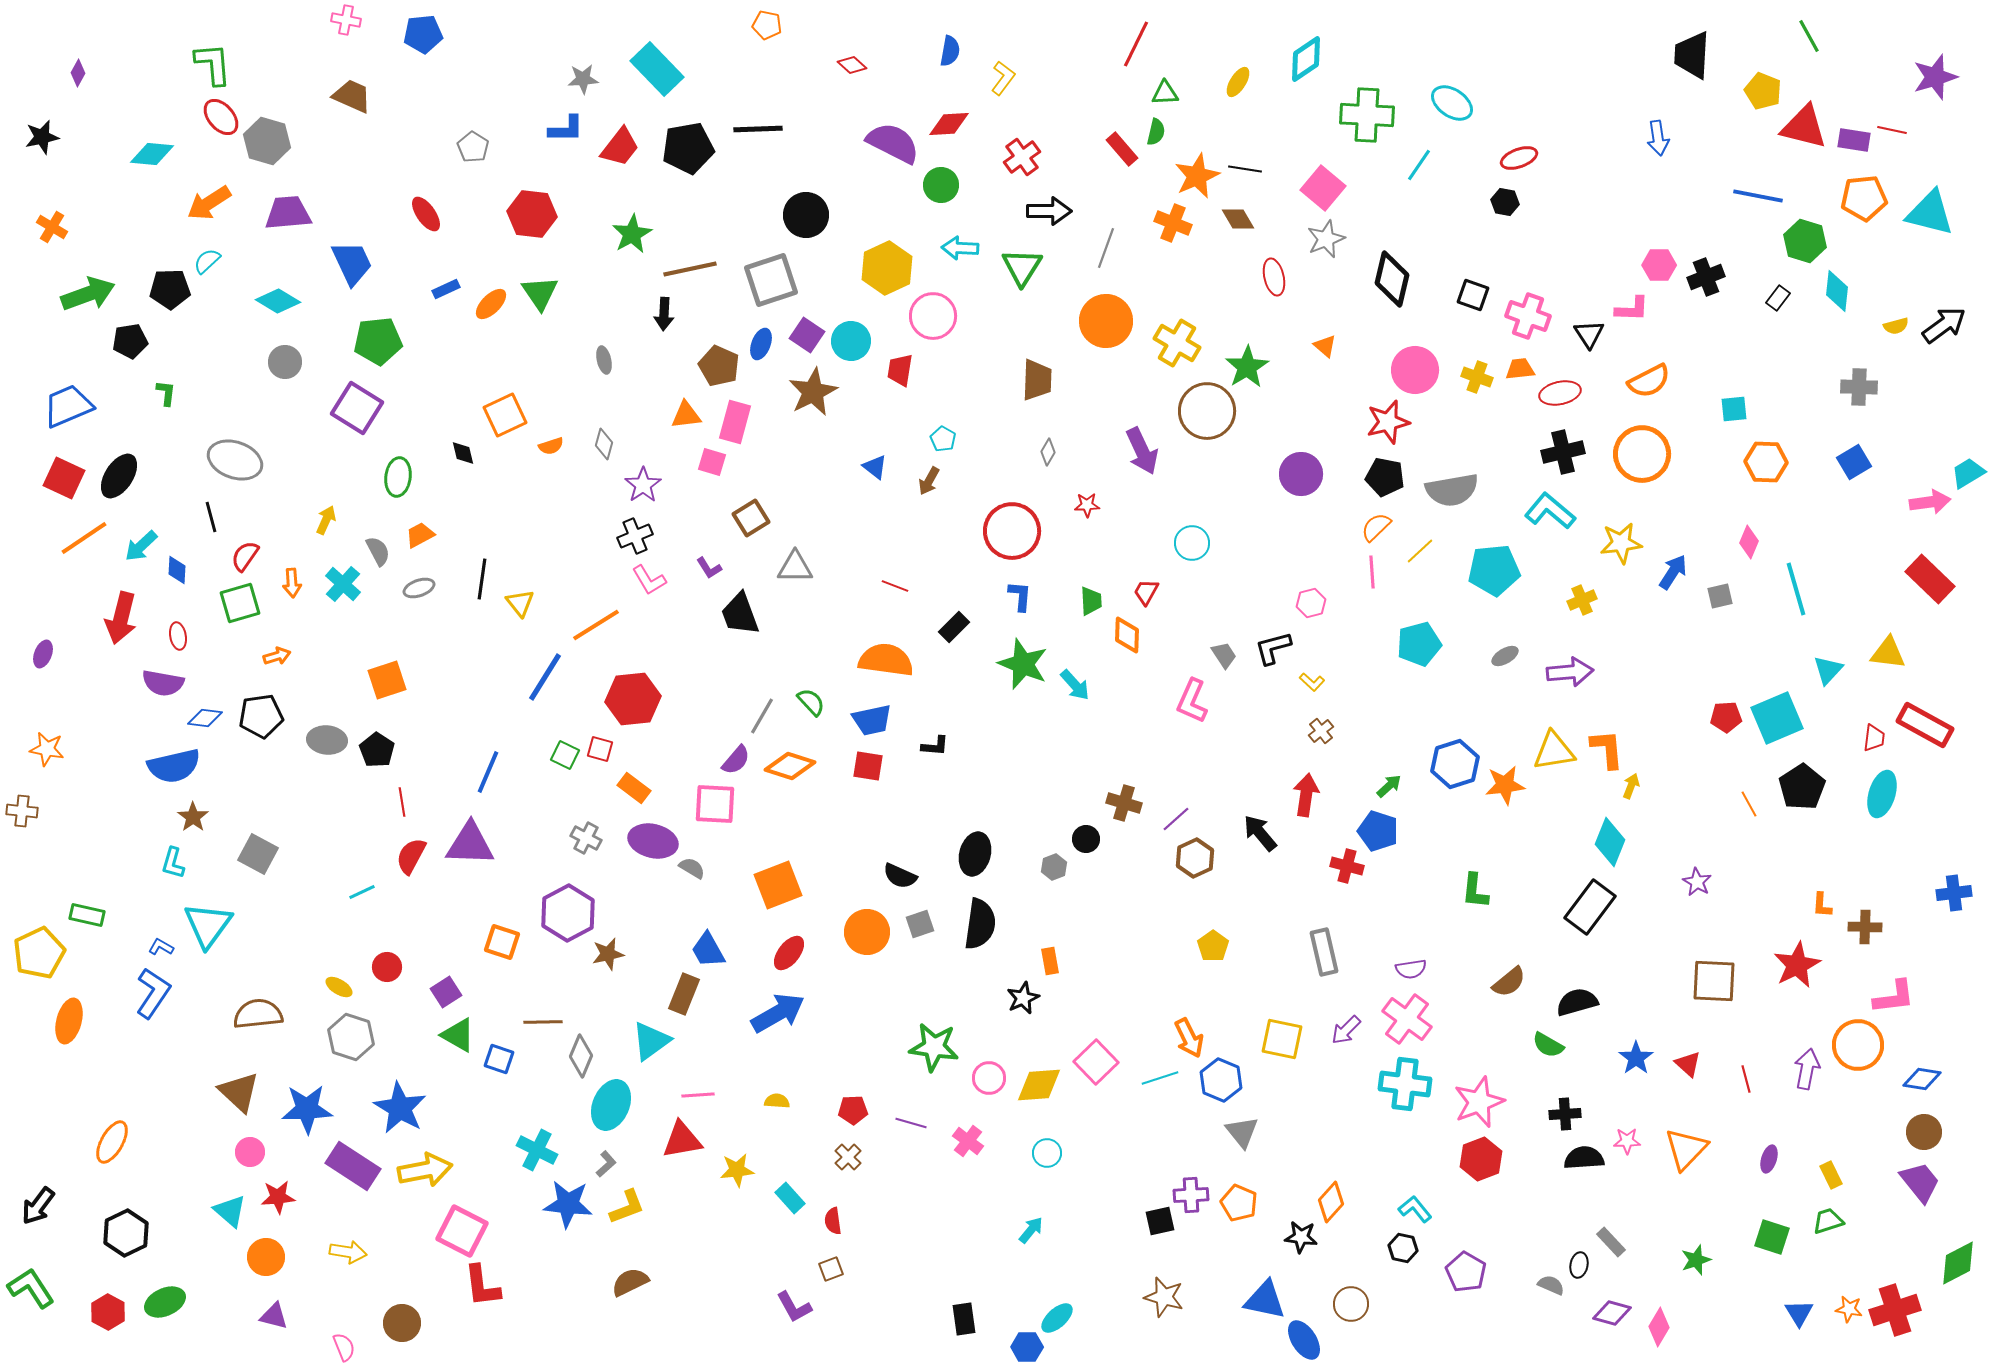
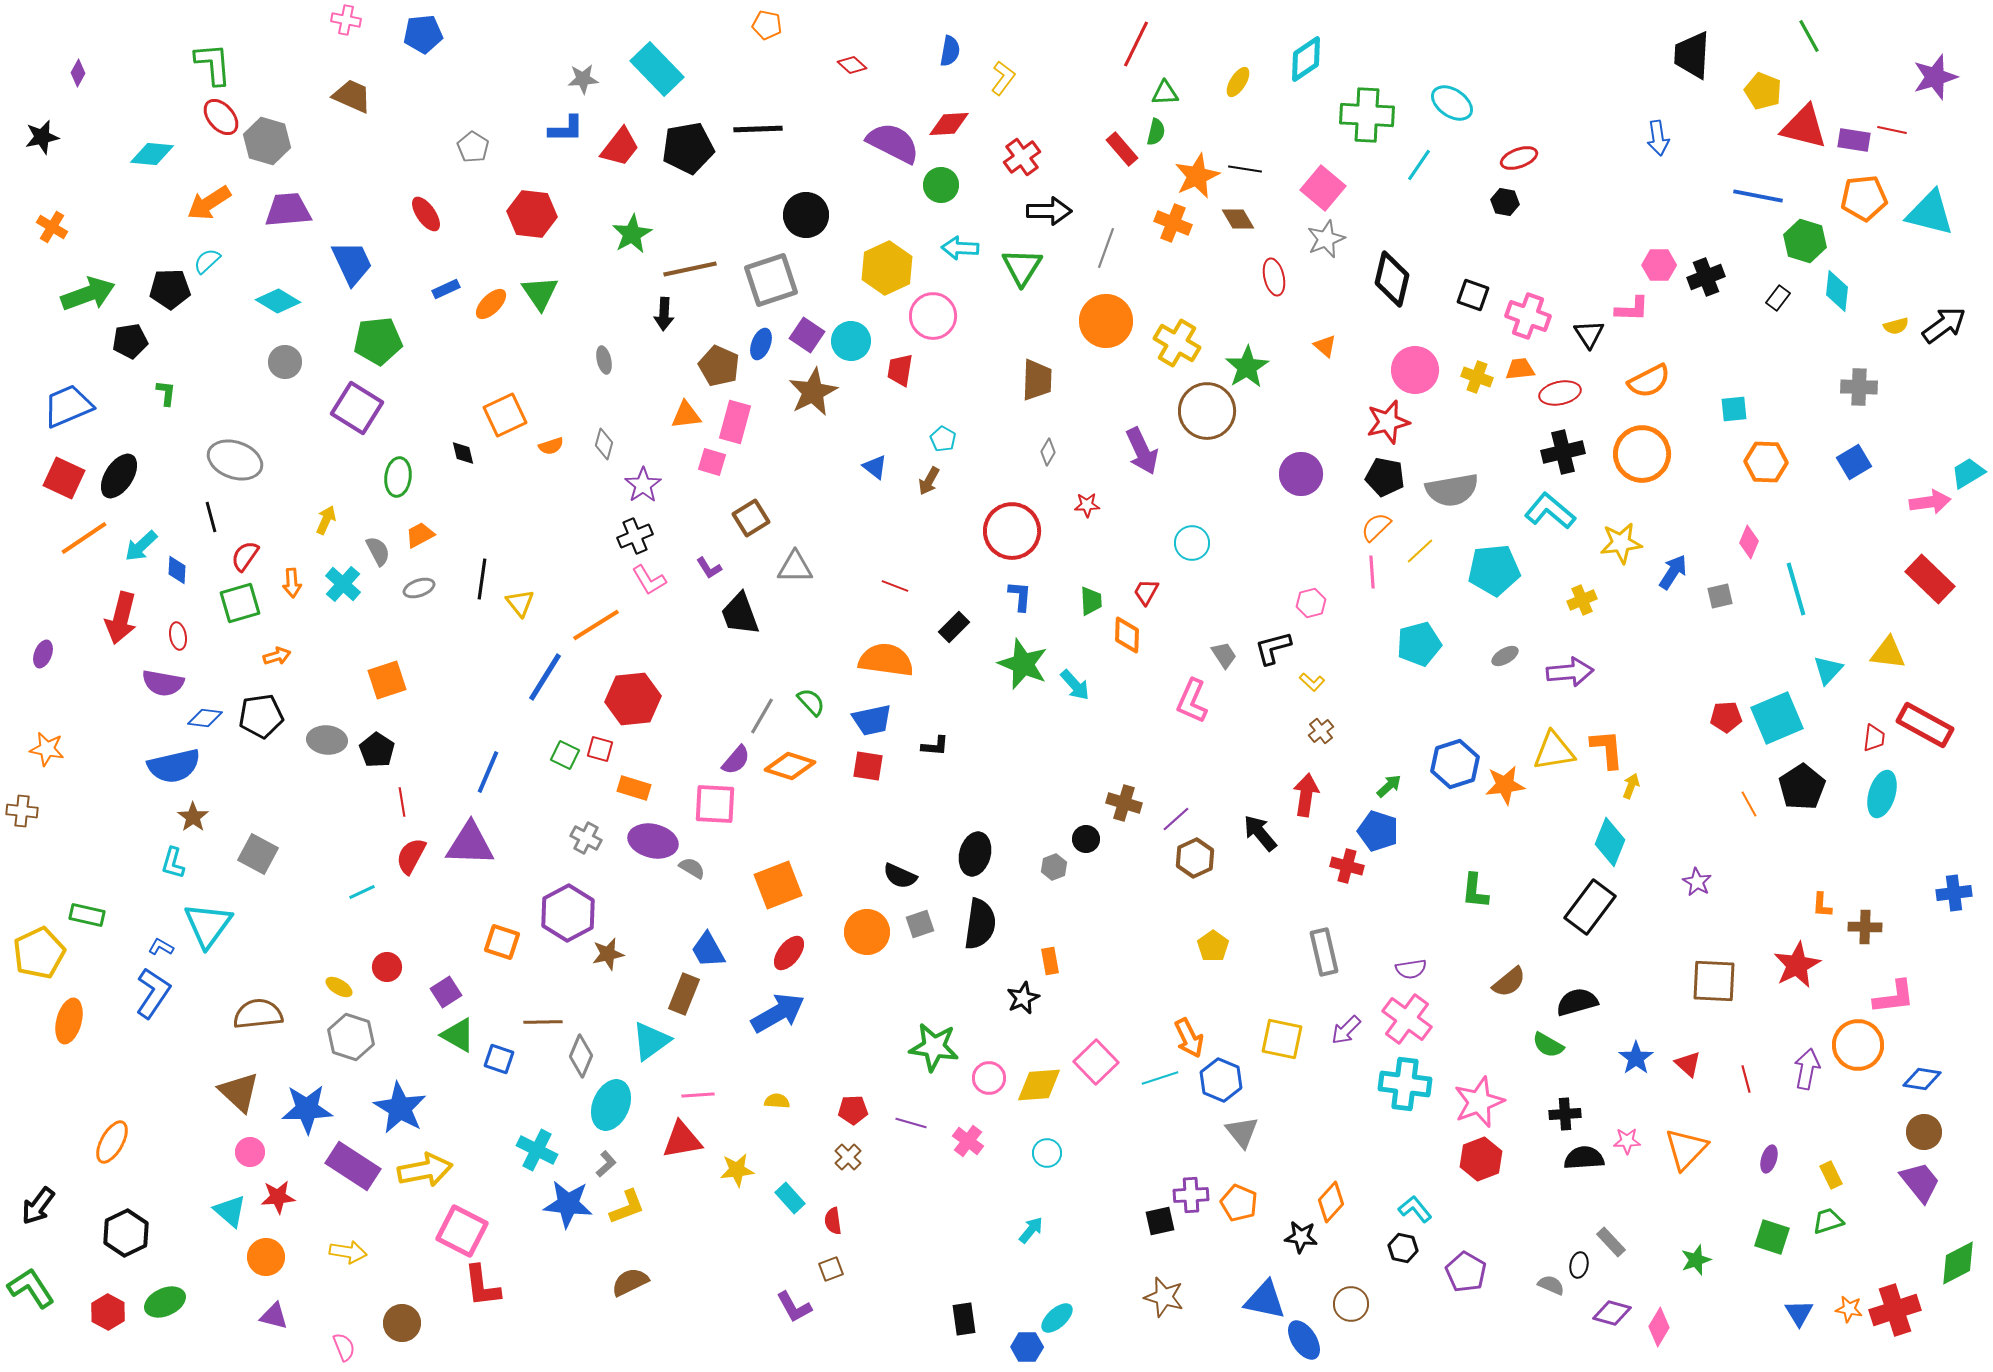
purple trapezoid at (288, 213): moved 3 px up
orange rectangle at (634, 788): rotated 20 degrees counterclockwise
